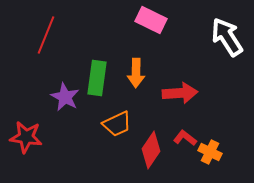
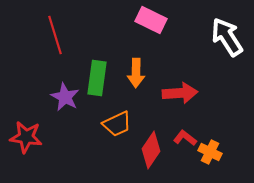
red line: moved 9 px right; rotated 39 degrees counterclockwise
